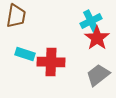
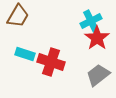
brown trapezoid: moved 2 px right; rotated 20 degrees clockwise
red cross: rotated 16 degrees clockwise
